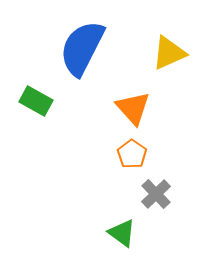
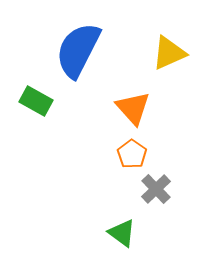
blue semicircle: moved 4 px left, 2 px down
gray cross: moved 5 px up
